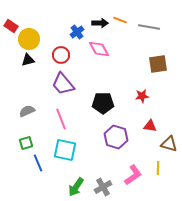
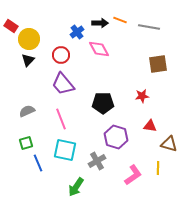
black triangle: rotated 32 degrees counterclockwise
gray cross: moved 6 px left, 26 px up
